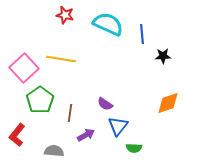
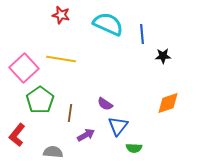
red star: moved 4 px left
gray semicircle: moved 1 px left, 1 px down
